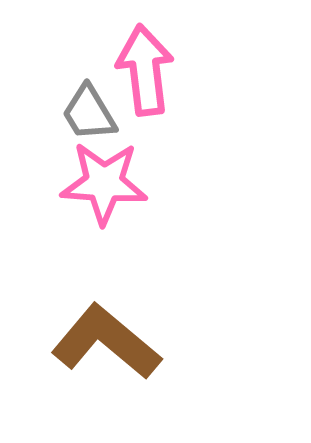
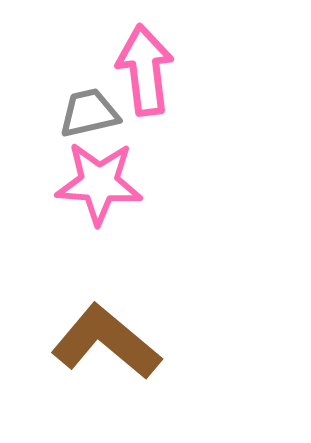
gray trapezoid: rotated 108 degrees clockwise
pink star: moved 5 px left
